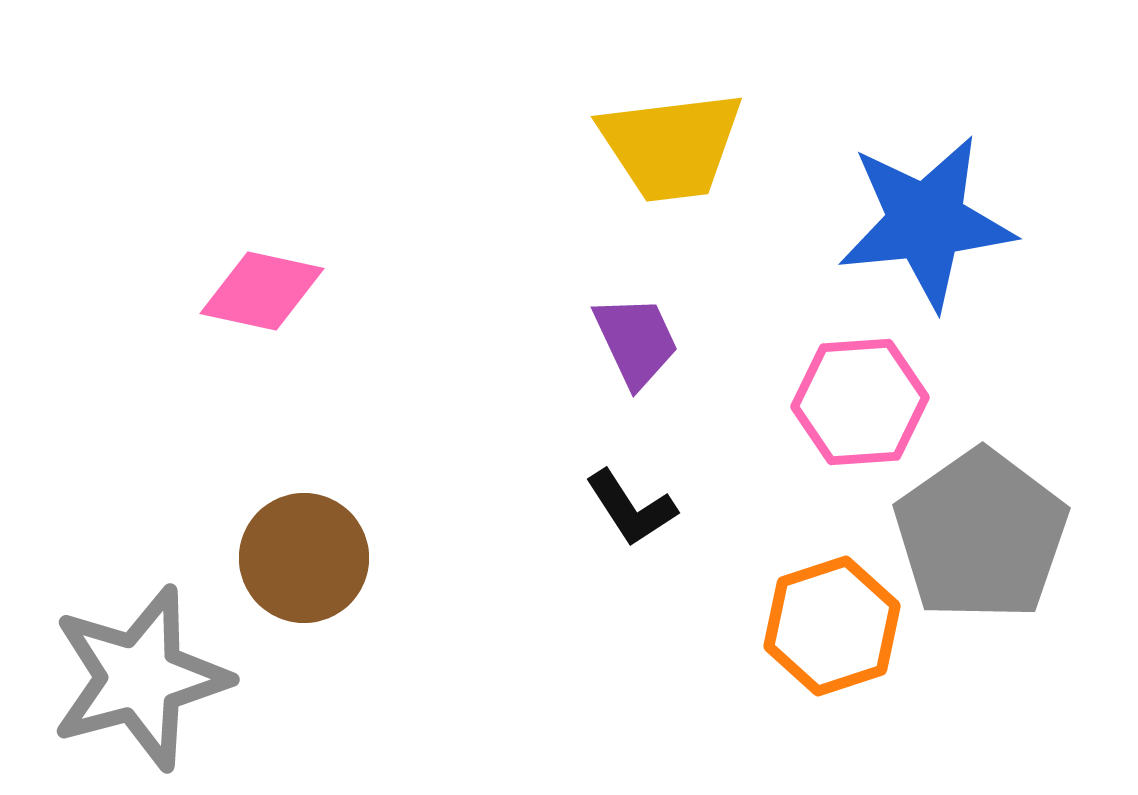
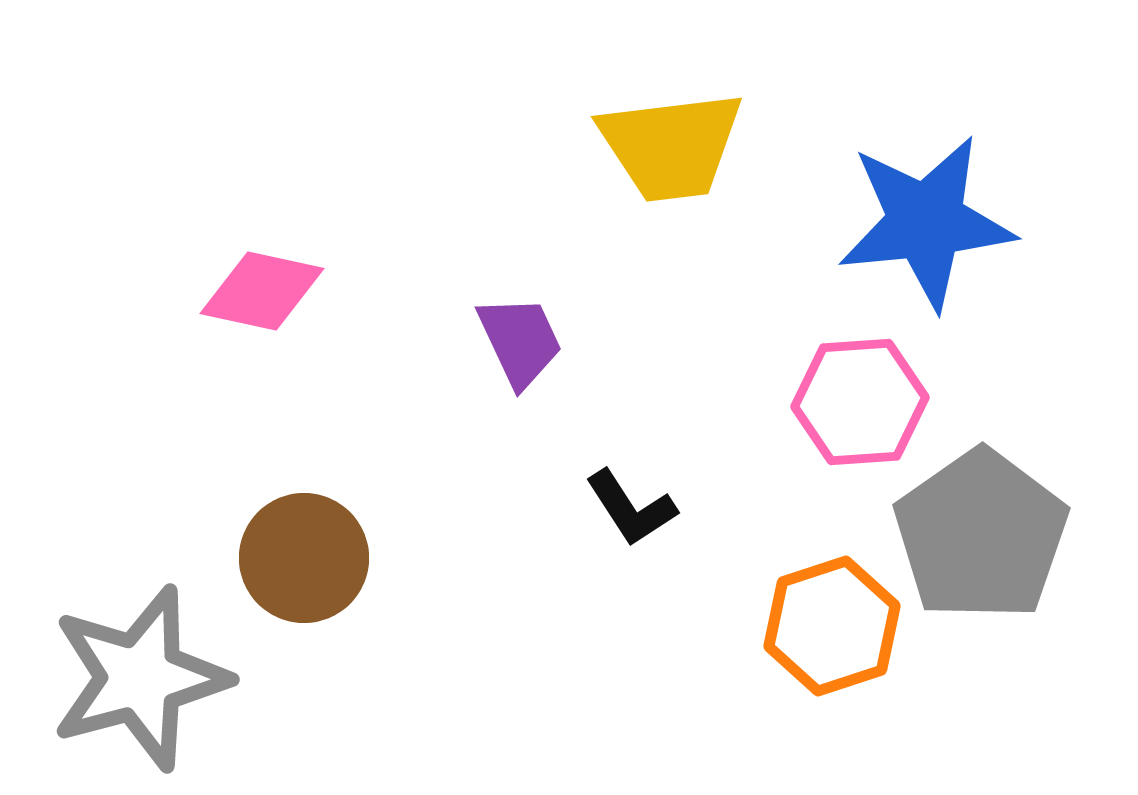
purple trapezoid: moved 116 px left
